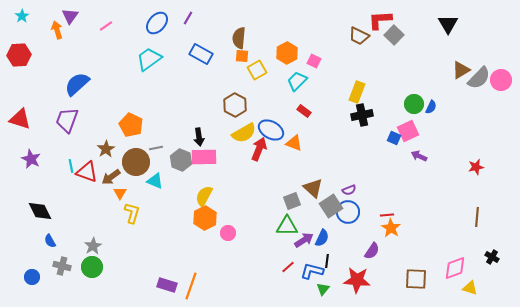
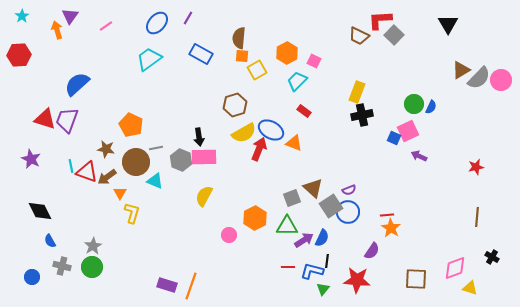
brown hexagon at (235, 105): rotated 15 degrees clockwise
red triangle at (20, 119): moved 25 px right
brown star at (106, 149): rotated 30 degrees counterclockwise
brown arrow at (111, 177): moved 4 px left
gray square at (292, 201): moved 3 px up
orange hexagon at (205, 218): moved 50 px right
pink circle at (228, 233): moved 1 px right, 2 px down
red line at (288, 267): rotated 40 degrees clockwise
